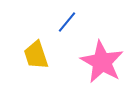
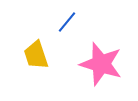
pink star: moved 1 px left, 2 px down; rotated 12 degrees counterclockwise
